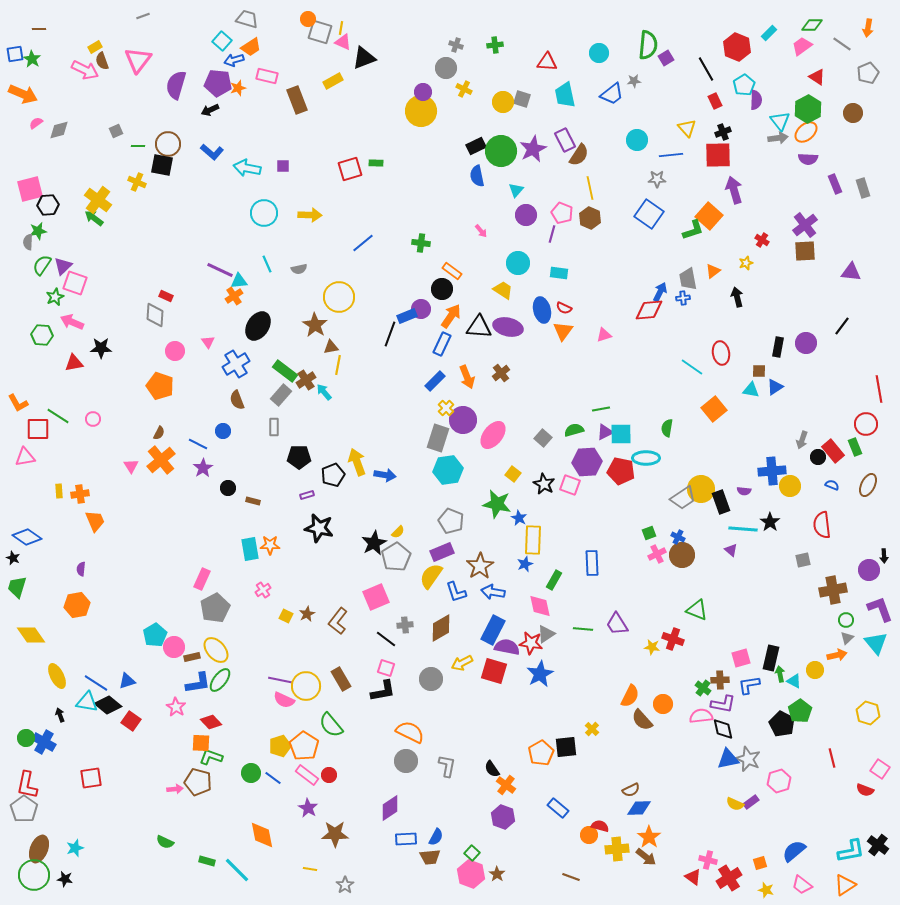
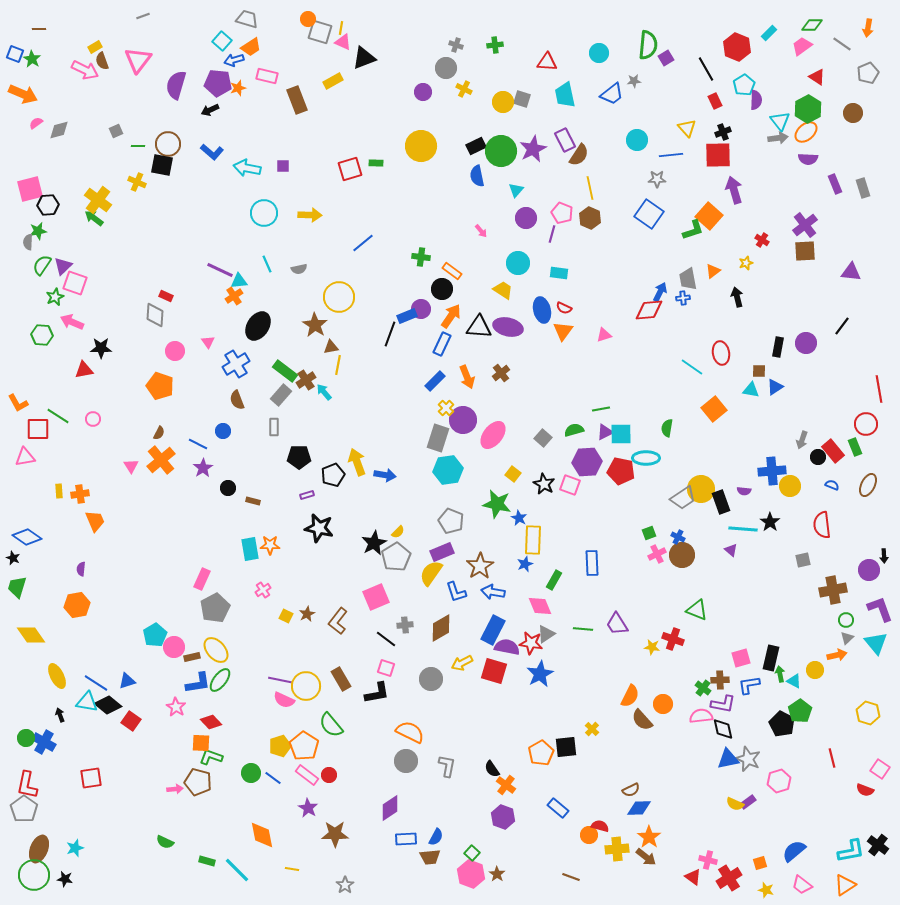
blue square at (15, 54): rotated 30 degrees clockwise
yellow circle at (421, 111): moved 35 px down
purple circle at (526, 215): moved 3 px down
green cross at (421, 243): moved 14 px down
red triangle at (74, 363): moved 10 px right, 7 px down
yellow semicircle at (431, 576): moved 3 px up
pink diamond at (540, 606): rotated 10 degrees counterclockwise
black L-shape at (383, 691): moved 6 px left, 2 px down
purple rectangle at (751, 802): moved 3 px left
yellow line at (310, 869): moved 18 px left
